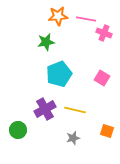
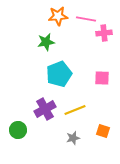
pink cross: rotated 28 degrees counterclockwise
pink square: rotated 28 degrees counterclockwise
yellow line: rotated 35 degrees counterclockwise
orange square: moved 4 px left
